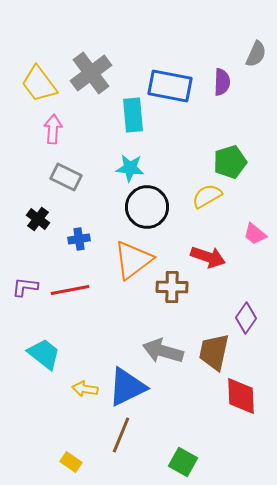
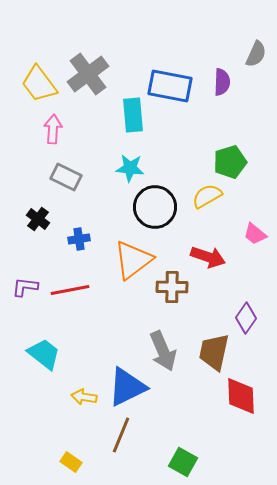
gray cross: moved 3 px left, 1 px down
black circle: moved 8 px right
gray arrow: rotated 129 degrees counterclockwise
yellow arrow: moved 1 px left, 8 px down
